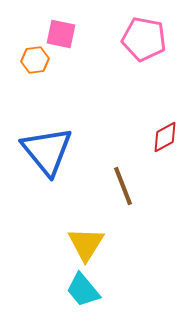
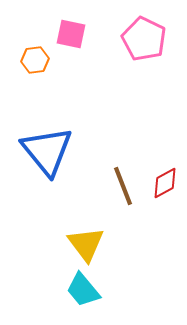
pink square: moved 10 px right
pink pentagon: rotated 15 degrees clockwise
red diamond: moved 46 px down
yellow triangle: rotated 9 degrees counterclockwise
